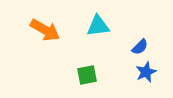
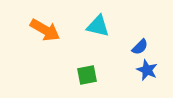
cyan triangle: rotated 20 degrees clockwise
blue star: moved 1 px right, 2 px up; rotated 25 degrees counterclockwise
